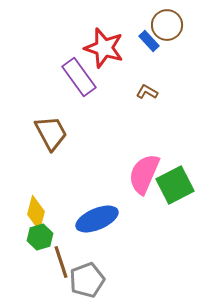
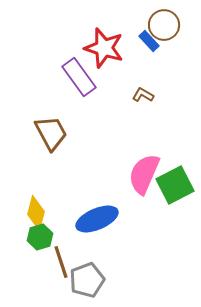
brown circle: moved 3 px left
brown L-shape: moved 4 px left, 3 px down
